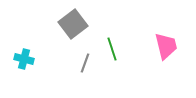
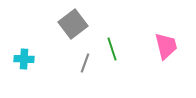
cyan cross: rotated 12 degrees counterclockwise
